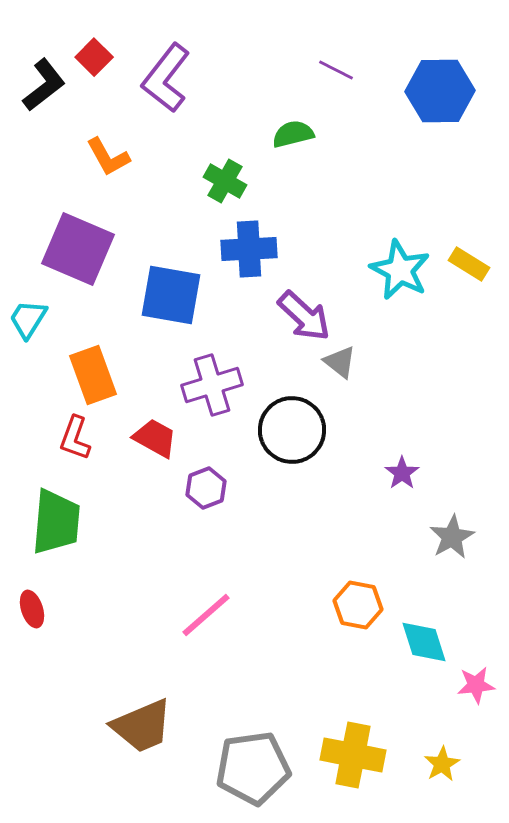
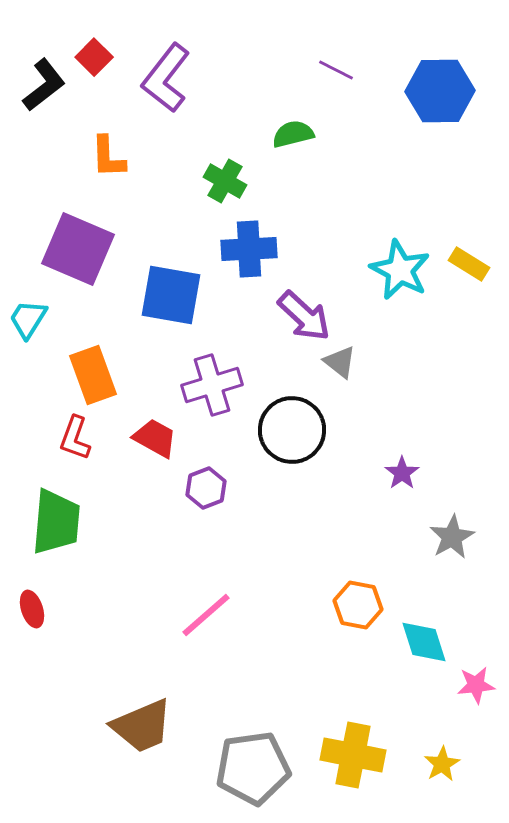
orange L-shape: rotated 27 degrees clockwise
